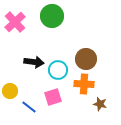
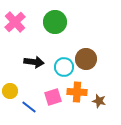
green circle: moved 3 px right, 6 px down
cyan circle: moved 6 px right, 3 px up
orange cross: moved 7 px left, 8 px down
brown star: moved 1 px left, 3 px up
